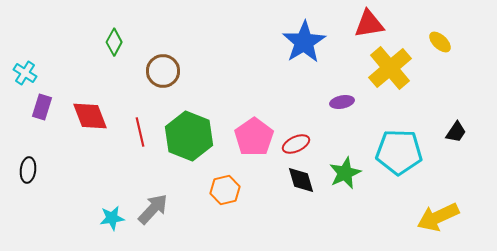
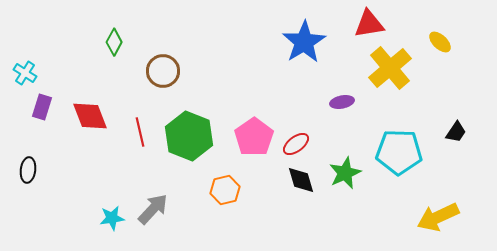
red ellipse: rotated 12 degrees counterclockwise
